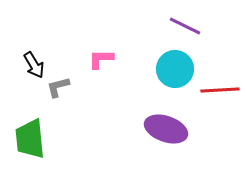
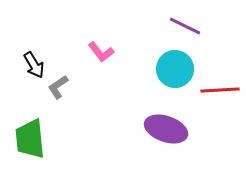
pink L-shape: moved 7 px up; rotated 128 degrees counterclockwise
gray L-shape: rotated 20 degrees counterclockwise
